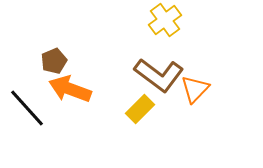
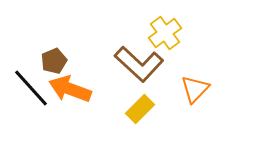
yellow cross: moved 13 px down
brown L-shape: moved 20 px left, 11 px up; rotated 6 degrees clockwise
black line: moved 4 px right, 20 px up
